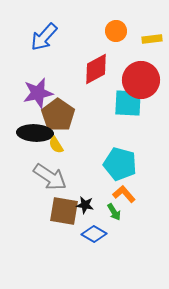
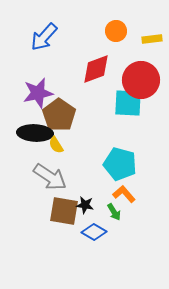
red diamond: rotated 8 degrees clockwise
brown pentagon: moved 1 px right
blue diamond: moved 2 px up
